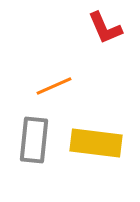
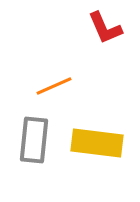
yellow rectangle: moved 1 px right
